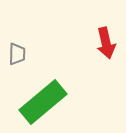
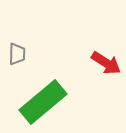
red arrow: moved 20 px down; rotated 44 degrees counterclockwise
